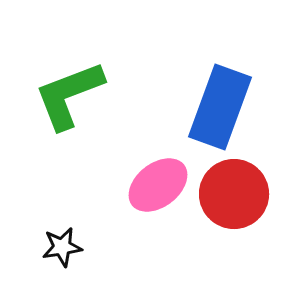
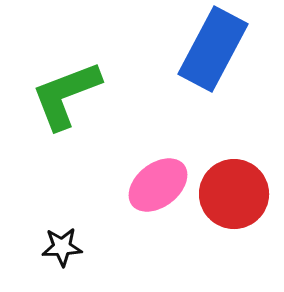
green L-shape: moved 3 px left
blue rectangle: moved 7 px left, 58 px up; rotated 8 degrees clockwise
black star: rotated 6 degrees clockwise
